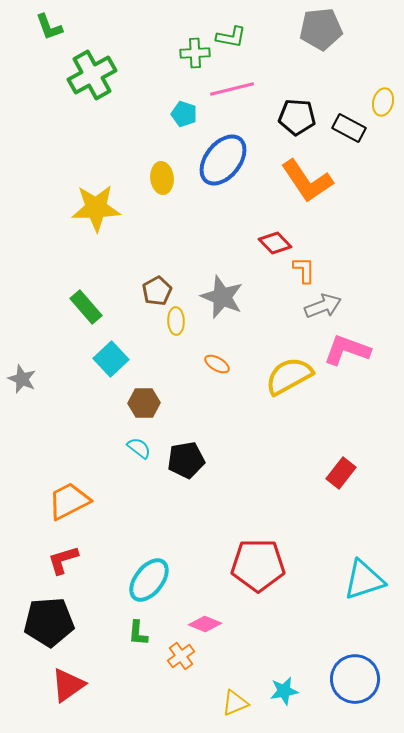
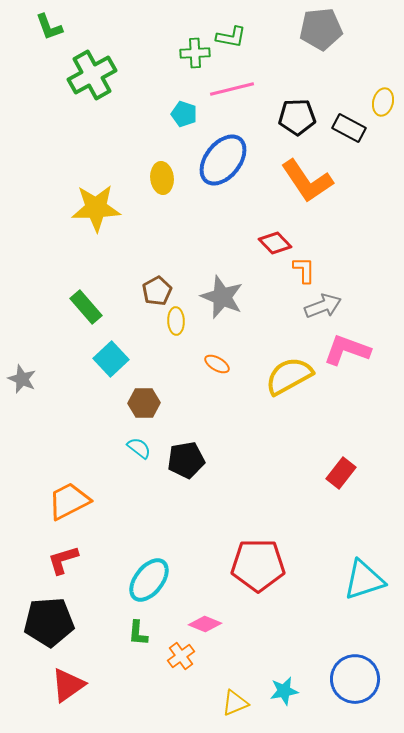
black pentagon at (297, 117): rotated 6 degrees counterclockwise
